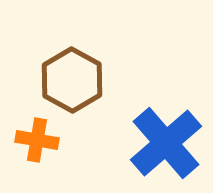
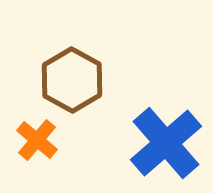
orange cross: rotated 30 degrees clockwise
